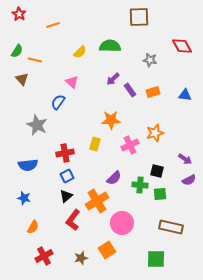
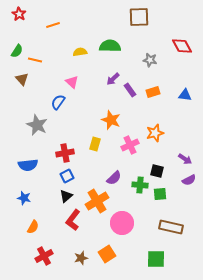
yellow semicircle at (80, 52): rotated 144 degrees counterclockwise
orange star at (111, 120): rotated 24 degrees clockwise
orange square at (107, 250): moved 4 px down
